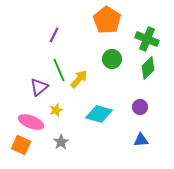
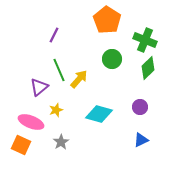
green cross: moved 2 px left, 1 px down
blue triangle: rotated 21 degrees counterclockwise
